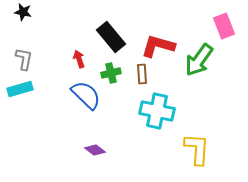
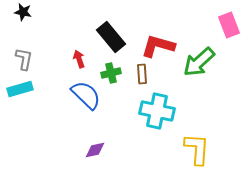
pink rectangle: moved 5 px right, 1 px up
green arrow: moved 2 px down; rotated 12 degrees clockwise
purple diamond: rotated 50 degrees counterclockwise
